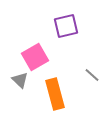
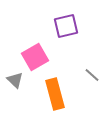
gray triangle: moved 5 px left
